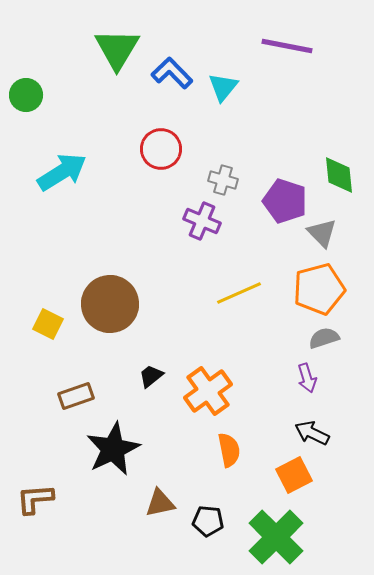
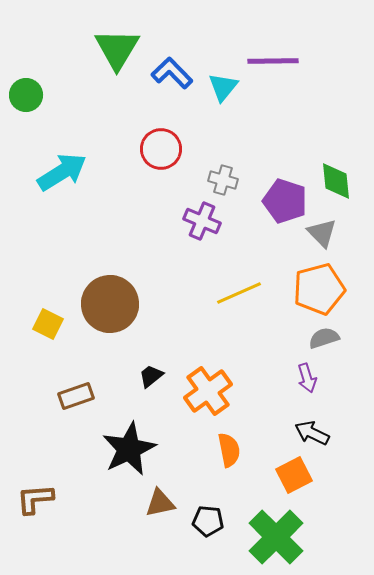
purple line: moved 14 px left, 15 px down; rotated 12 degrees counterclockwise
green diamond: moved 3 px left, 6 px down
black star: moved 16 px right
